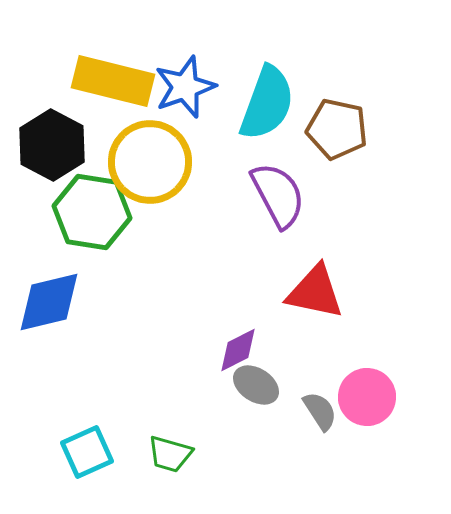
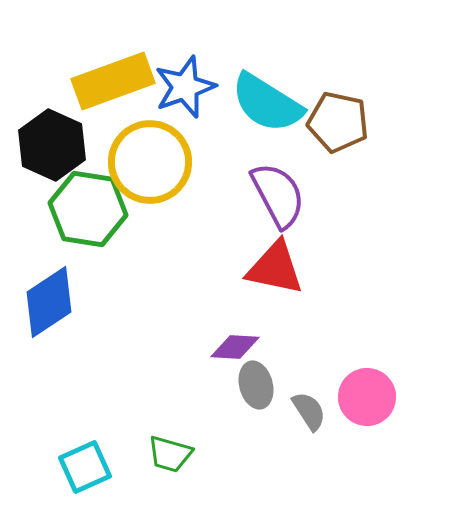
yellow rectangle: rotated 34 degrees counterclockwise
cyan semicircle: rotated 102 degrees clockwise
brown pentagon: moved 1 px right, 7 px up
black hexagon: rotated 4 degrees counterclockwise
green hexagon: moved 4 px left, 3 px up
red triangle: moved 40 px left, 24 px up
blue diamond: rotated 20 degrees counterclockwise
purple diamond: moved 3 px left, 3 px up; rotated 30 degrees clockwise
gray ellipse: rotated 42 degrees clockwise
gray semicircle: moved 11 px left
cyan square: moved 2 px left, 15 px down
